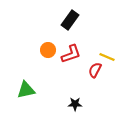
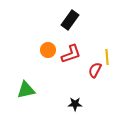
yellow line: rotated 63 degrees clockwise
